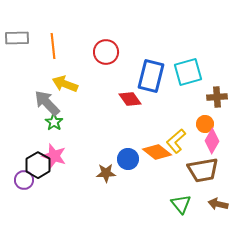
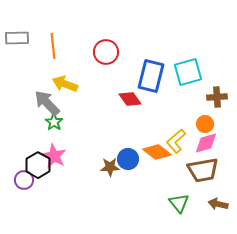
pink diamond: moved 6 px left, 2 px down; rotated 45 degrees clockwise
pink star: rotated 10 degrees clockwise
brown star: moved 4 px right, 6 px up
green triangle: moved 2 px left, 1 px up
